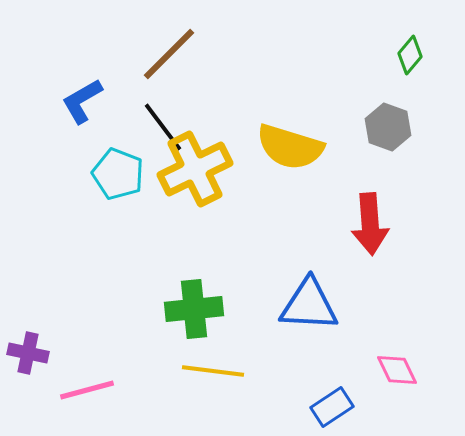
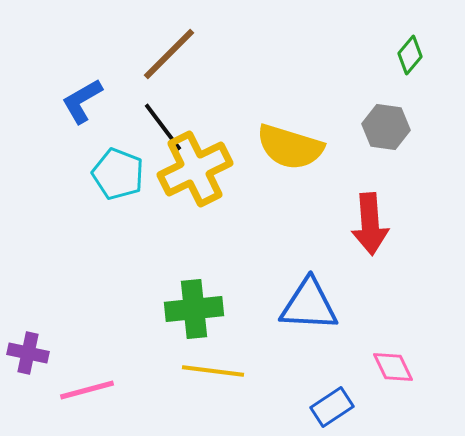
gray hexagon: moved 2 px left; rotated 12 degrees counterclockwise
pink diamond: moved 4 px left, 3 px up
